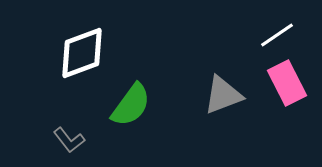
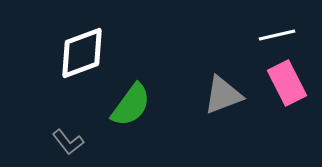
white line: rotated 21 degrees clockwise
gray L-shape: moved 1 px left, 2 px down
